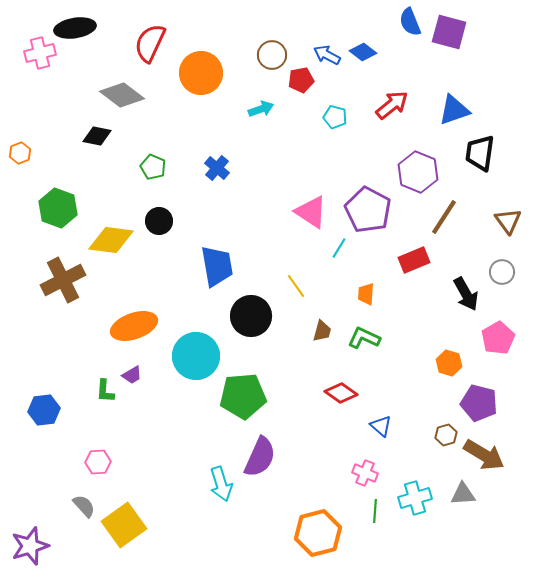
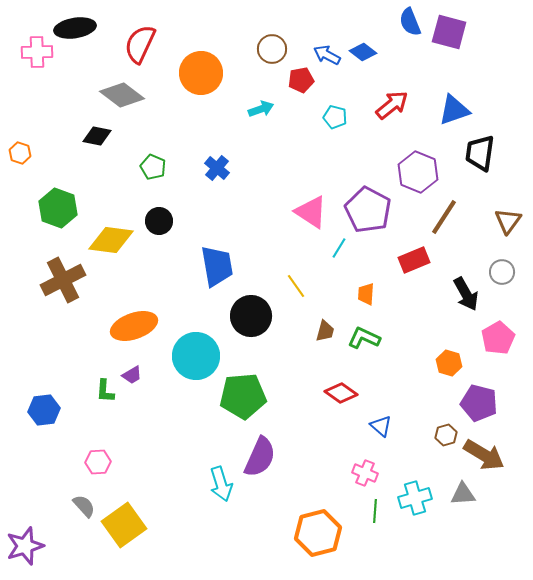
red semicircle at (150, 43): moved 10 px left, 1 px down
pink cross at (40, 53): moved 3 px left, 1 px up; rotated 12 degrees clockwise
brown circle at (272, 55): moved 6 px up
orange hexagon at (20, 153): rotated 20 degrees counterclockwise
brown triangle at (508, 221): rotated 12 degrees clockwise
brown trapezoid at (322, 331): moved 3 px right
purple star at (30, 546): moved 5 px left
